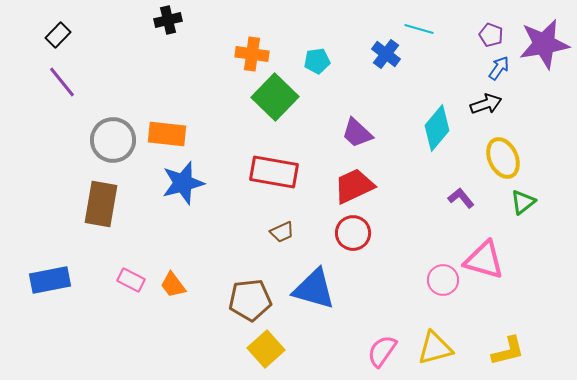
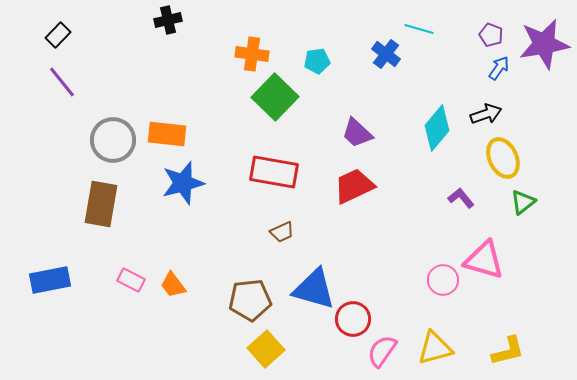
black arrow: moved 10 px down
red circle: moved 86 px down
